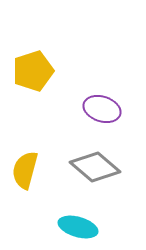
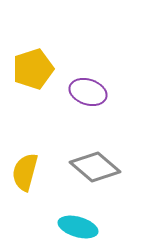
yellow pentagon: moved 2 px up
purple ellipse: moved 14 px left, 17 px up
yellow semicircle: moved 2 px down
